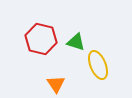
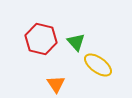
green triangle: rotated 30 degrees clockwise
yellow ellipse: rotated 32 degrees counterclockwise
